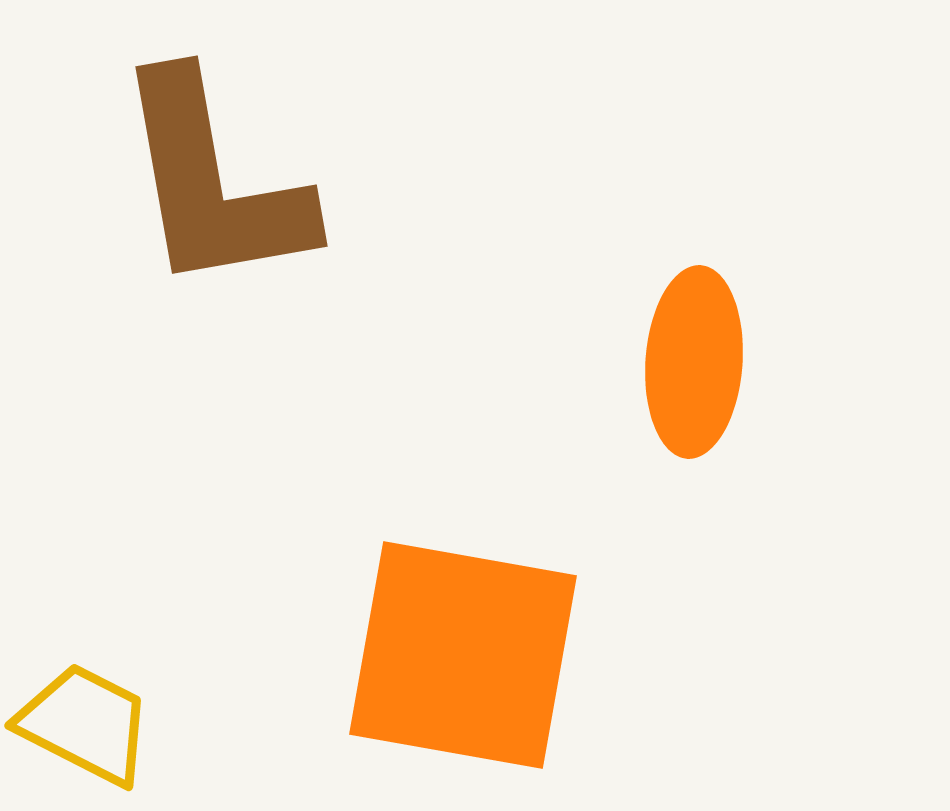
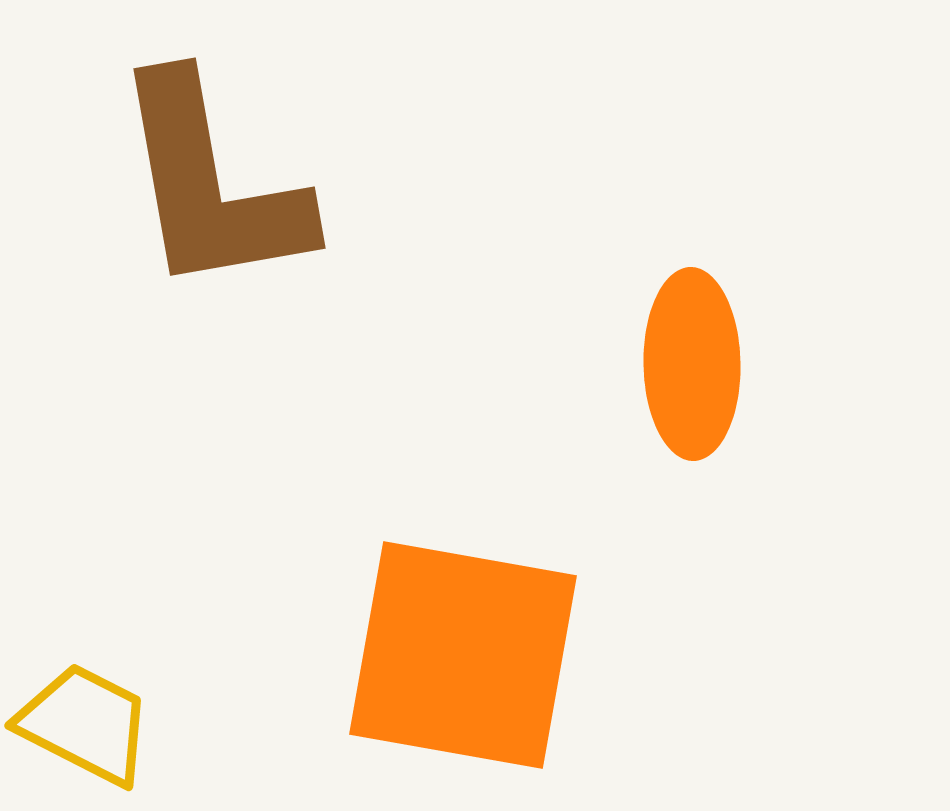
brown L-shape: moved 2 px left, 2 px down
orange ellipse: moved 2 px left, 2 px down; rotated 5 degrees counterclockwise
